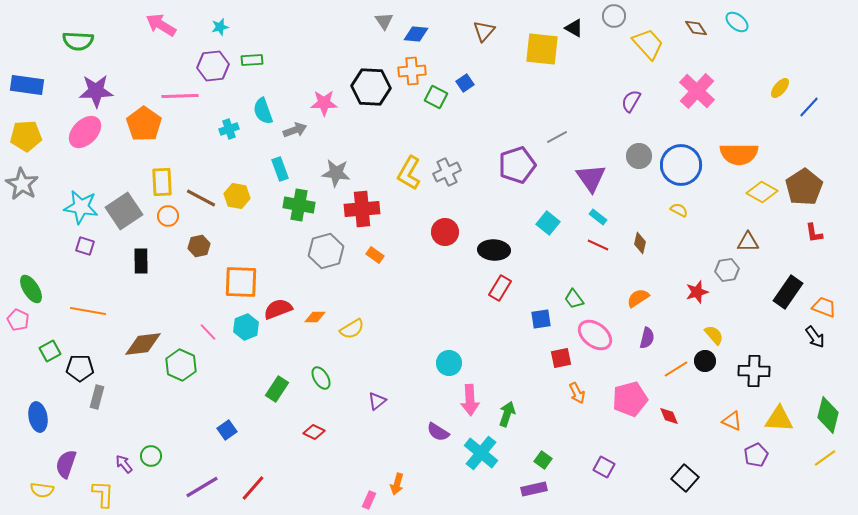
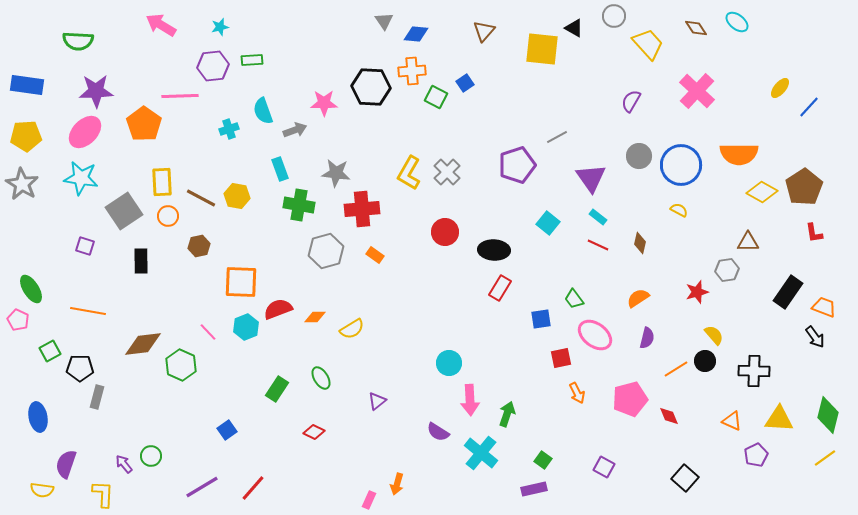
gray cross at (447, 172): rotated 20 degrees counterclockwise
cyan star at (81, 207): moved 29 px up
